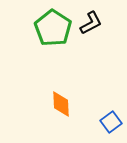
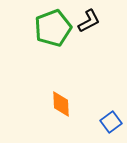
black L-shape: moved 2 px left, 2 px up
green pentagon: rotated 18 degrees clockwise
